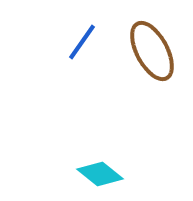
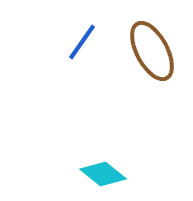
cyan diamond: moved 3 px right
